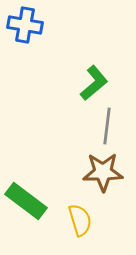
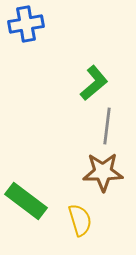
blue cross: moved 1 px right, 1 px up; rotated 20 degrees counterclockwise
